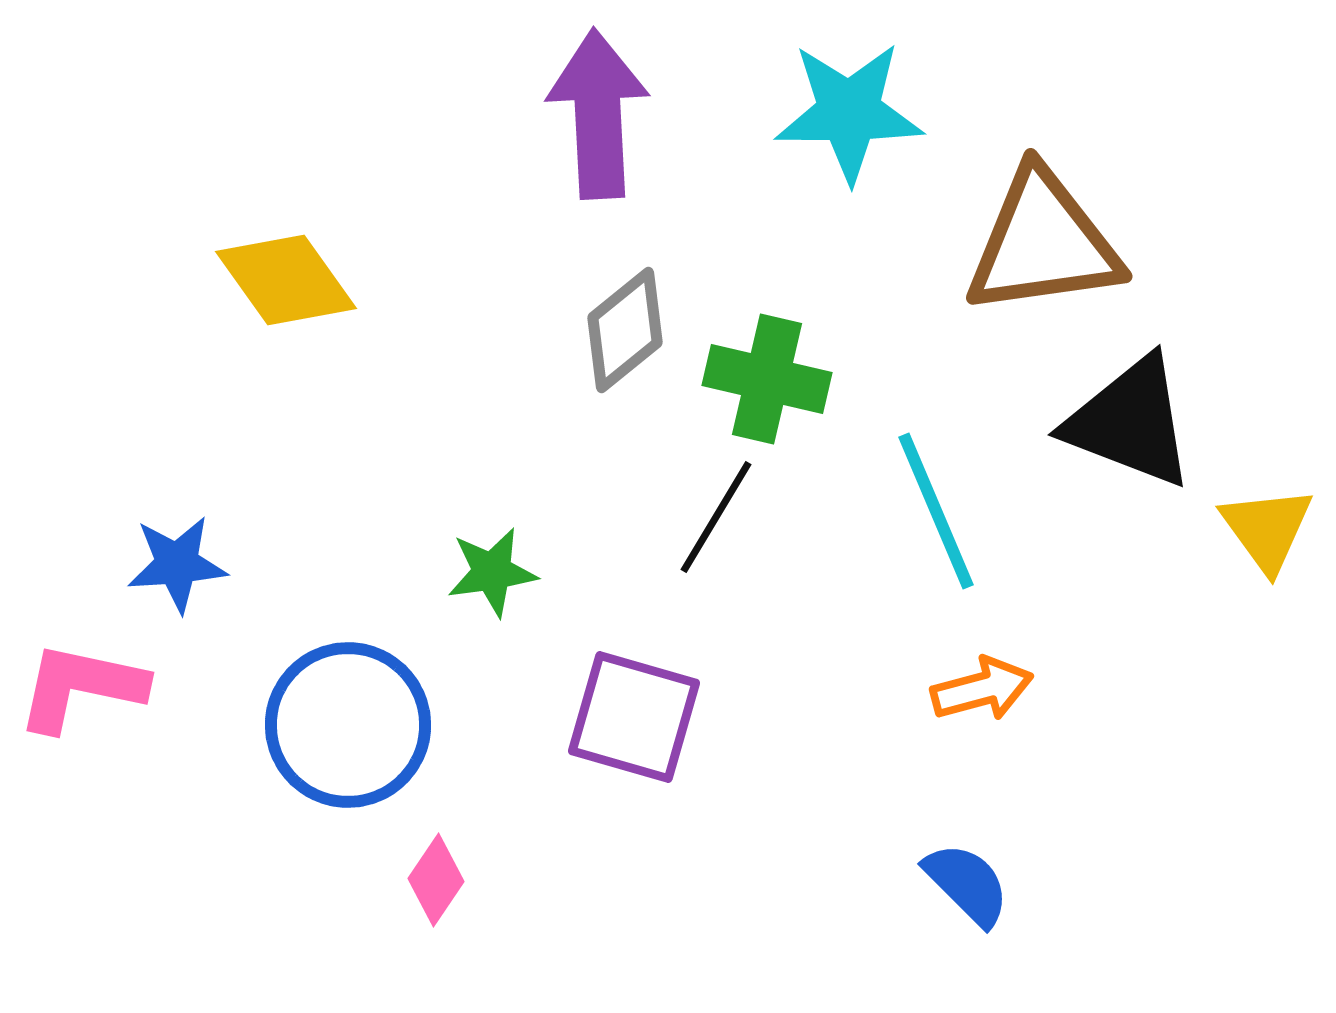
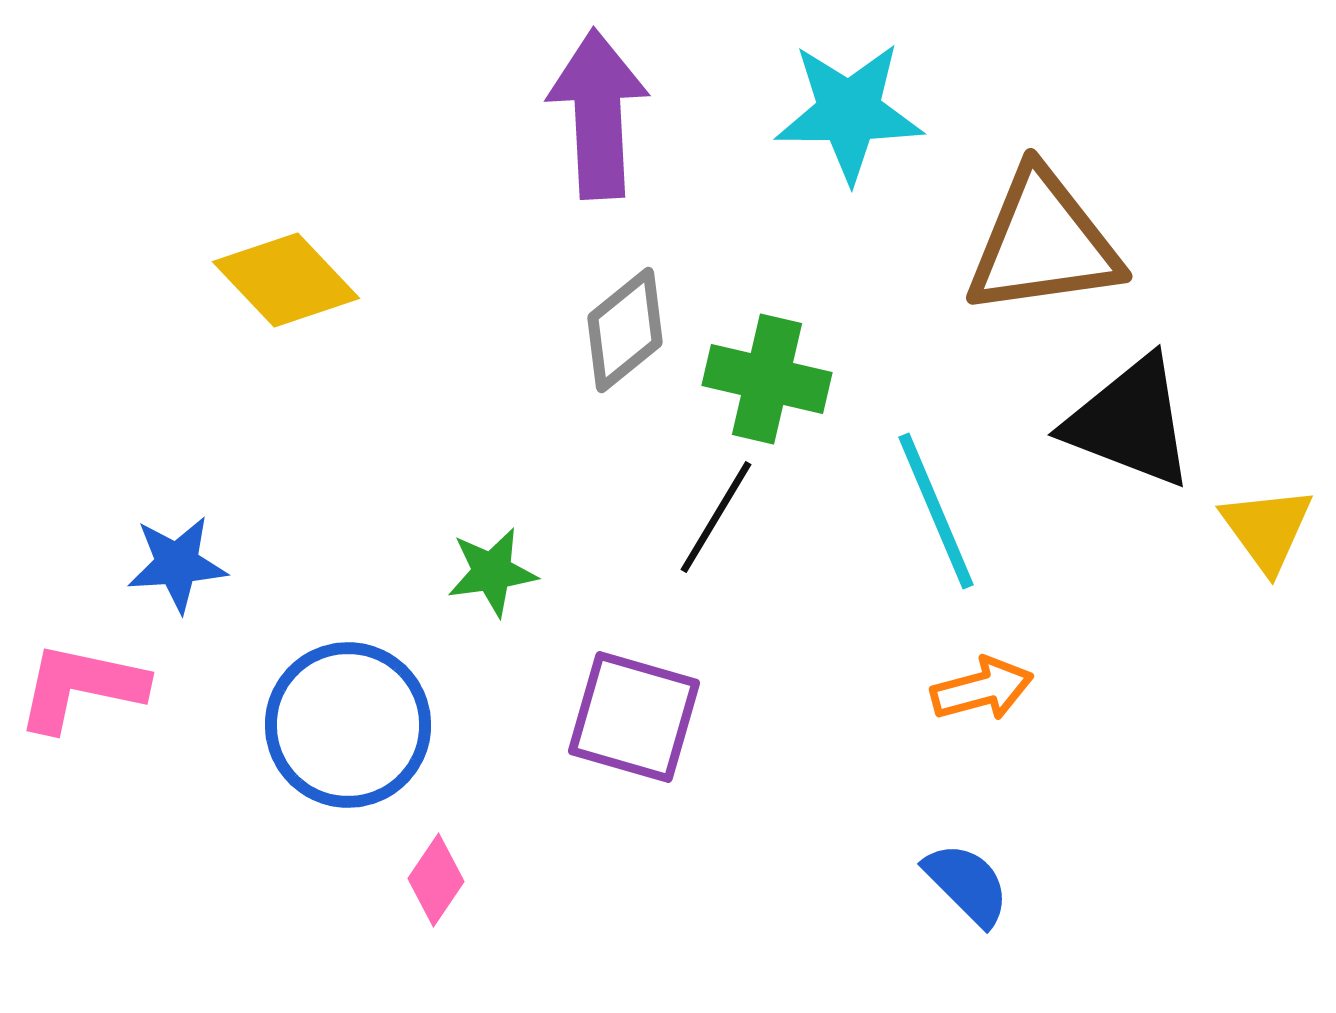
yellow diamond: rotated 8 degrees counterclockwise
